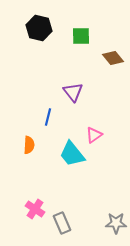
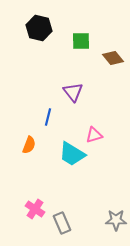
green square: moved 5 px down
pink triangle: rotated 18 degrees clockwise
orange semicircle: rotated 18 degrees clockwise
cyan trapezoid: rotated 20 degrees counterclockwise
gray star: moved 3 px up
